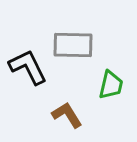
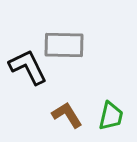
gray rectangle: moved 9 px left
green trapezoid: moved 31 px down
